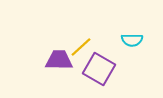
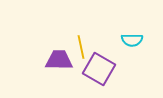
yellow line: rotated 60 degrees counterclockwise
